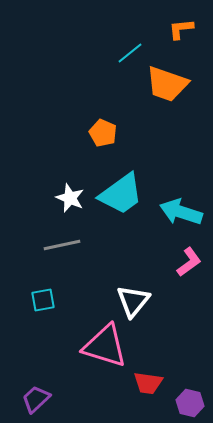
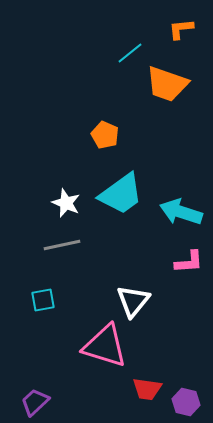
orange pentagon: moved 2 px right, 2 px down
white star: moved 4 px left, 5 px down
pink L-shape: rotated 32 degrees clockwise
red trapezoid: moved 1 px left, 6 px down
purple trapezoid: moved 1 px left, 3 px down
purple hexagon: moved 4 px left, 1 px up
